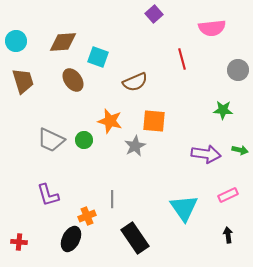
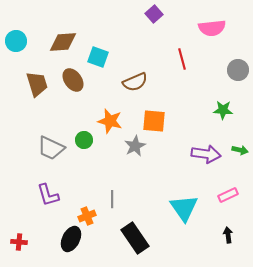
brown trapezoid: moved 14 px right, 3 px down
gray trapezoid: moved 8 px down
